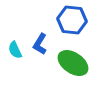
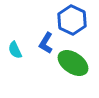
blue hexagon: rotated 20 degrees clockwise
blue L-shape: moved 6 px right, 1 px up
